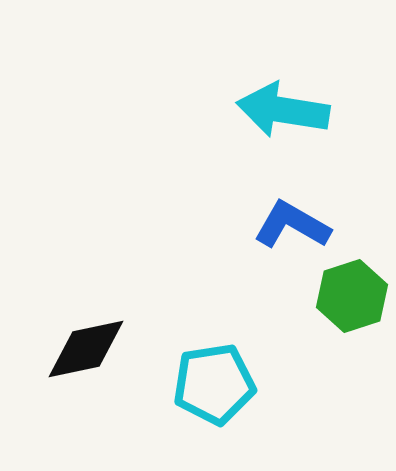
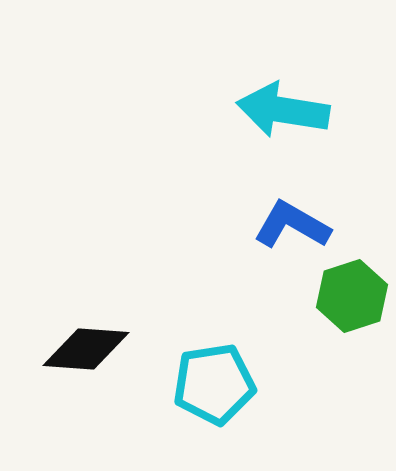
black diamond: rotated 16 degrees clockwise
